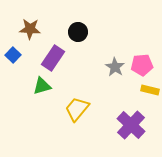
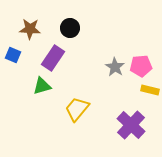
black circle: moved 8 px left, 4 px up
blue square: rotated 21 degrees counterclockwise
pink pentagon: moved 1 px left, 1 px down
